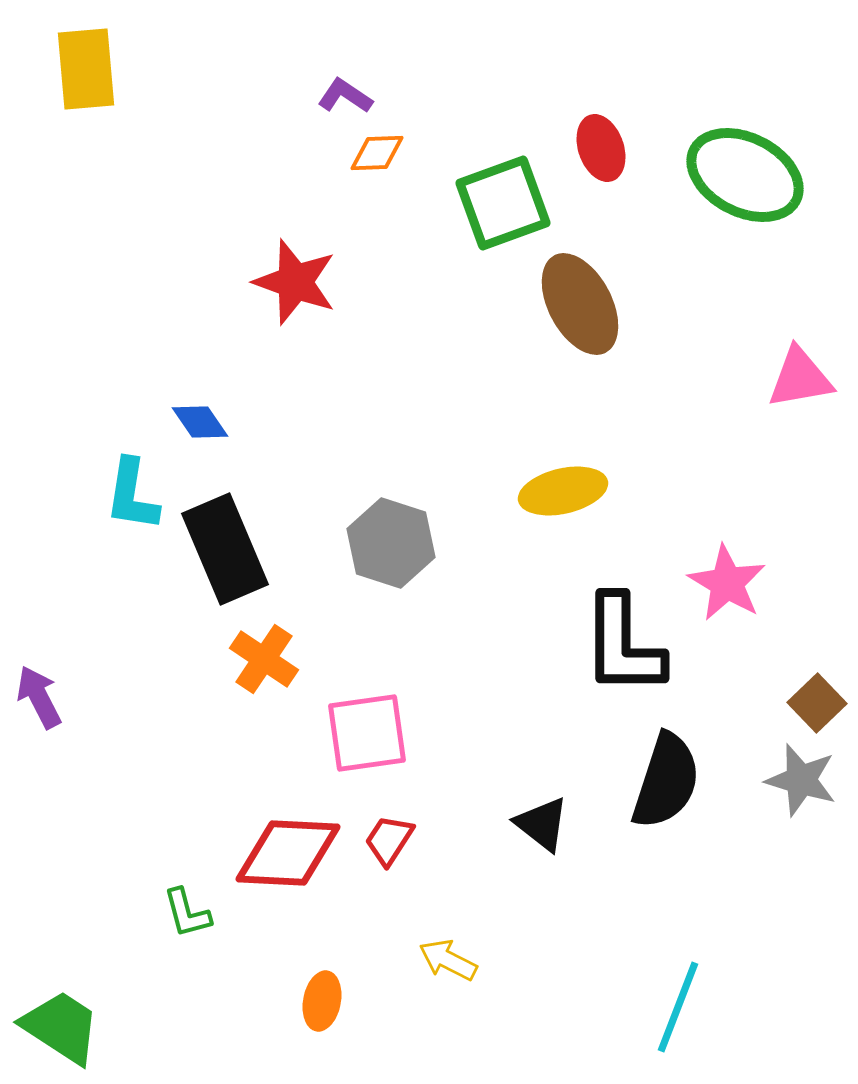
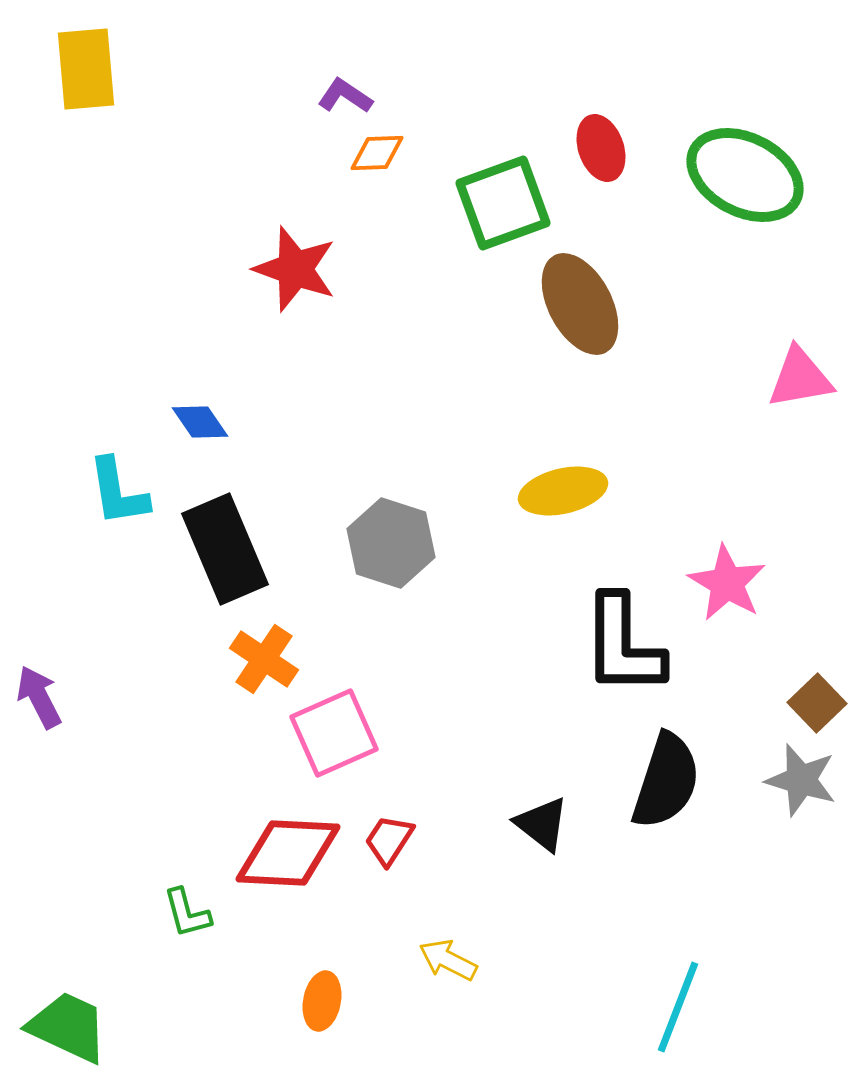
red star: moved 13 px up
cyan L-shape: moved 14 px left, 3 px up; rotated 18 degrees counterclockwise
pink square: moved 33 px left; rotated 16 degrees counterclockwise
green trapezoid: moved 7 px right; rotated 8 degrees counterclockwise
